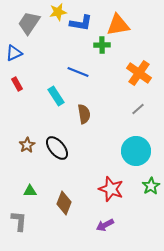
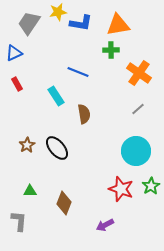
green cross: moved 9 px right, 5 px down
red star: moved 10 px right
